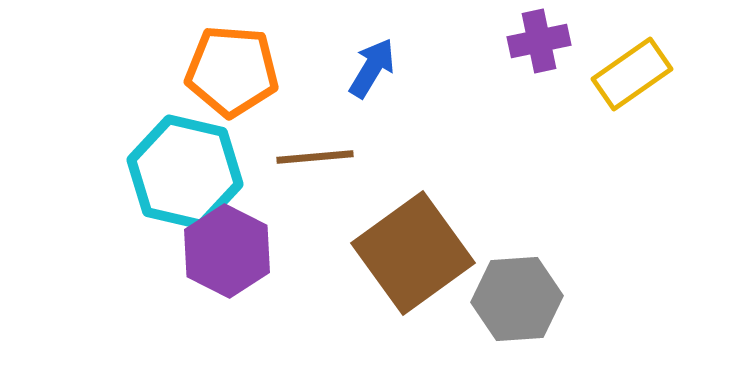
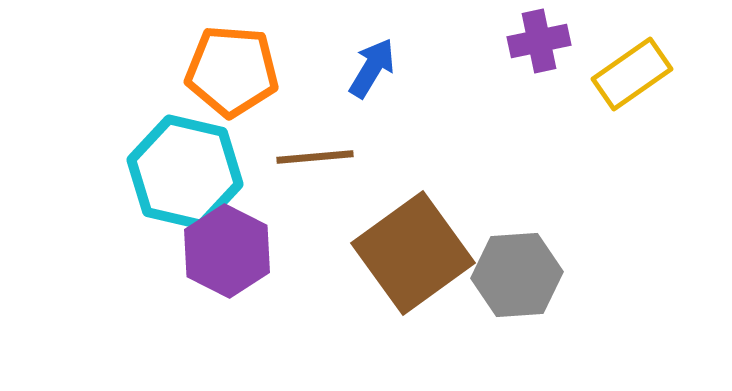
gray hexagon: moved 24 px up
